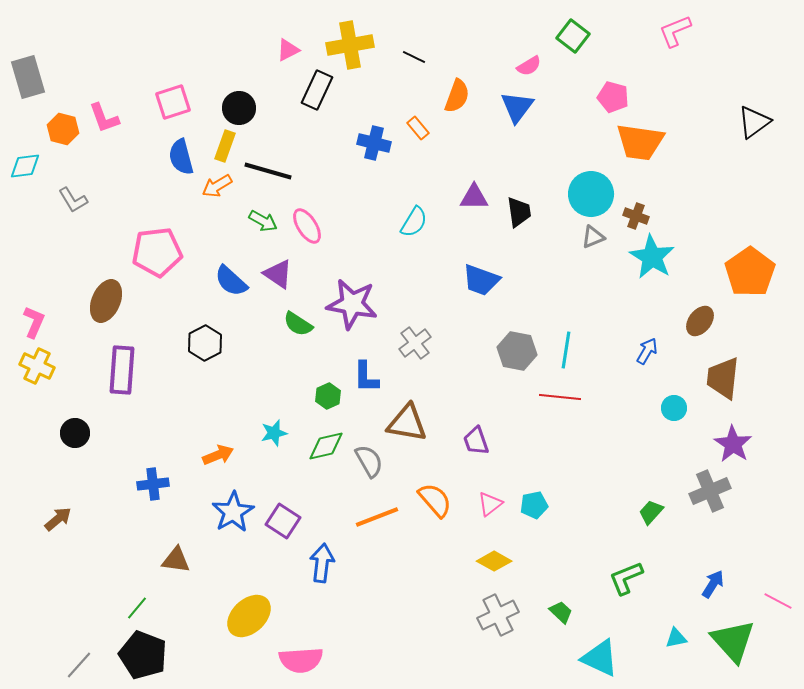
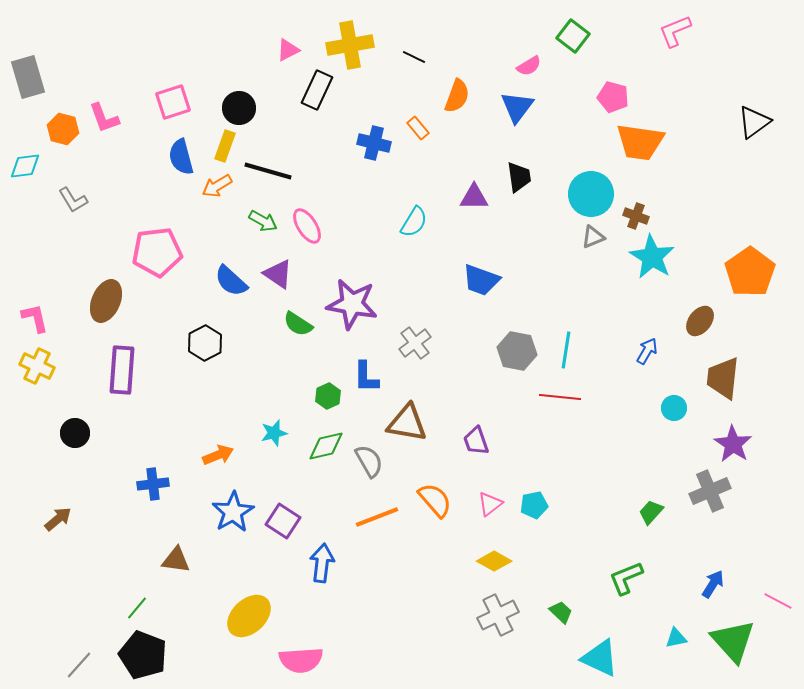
black trapezoid at (519, 212): moved 35 px up
pink L-shape at (34, 322): moved 1 px right, 4 px up; rotated 36 degrees counterclockwise
